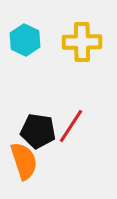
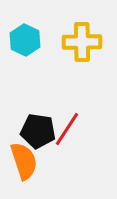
red line: moved 4 px left, 3 px down
